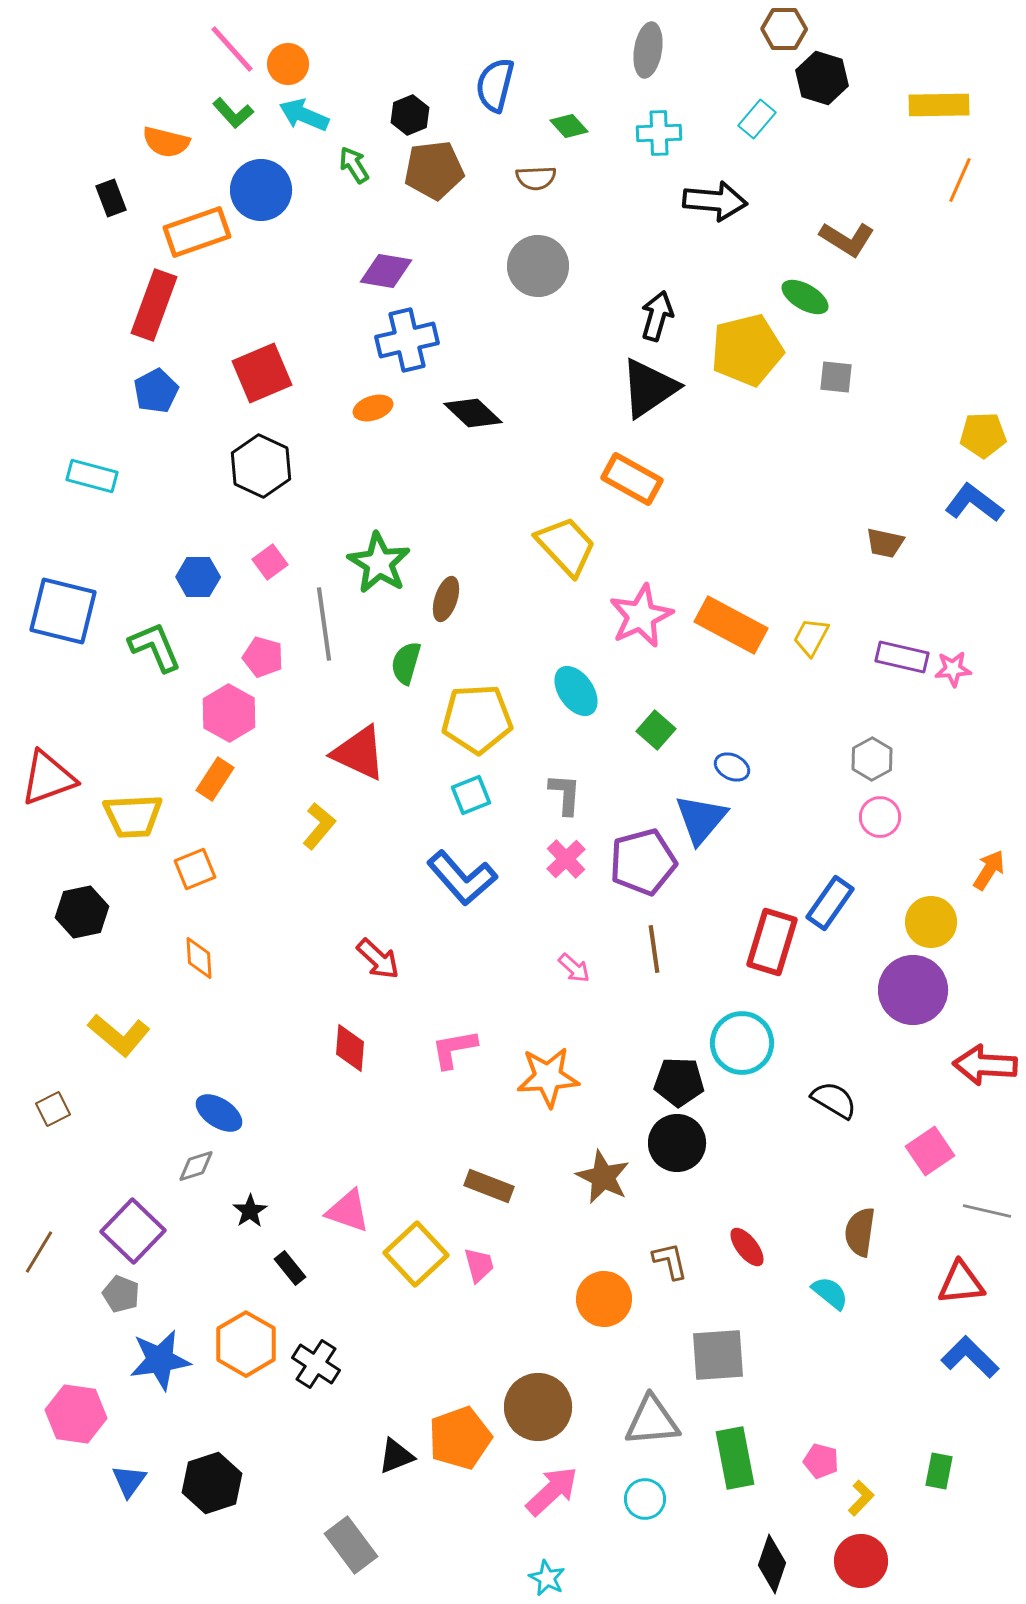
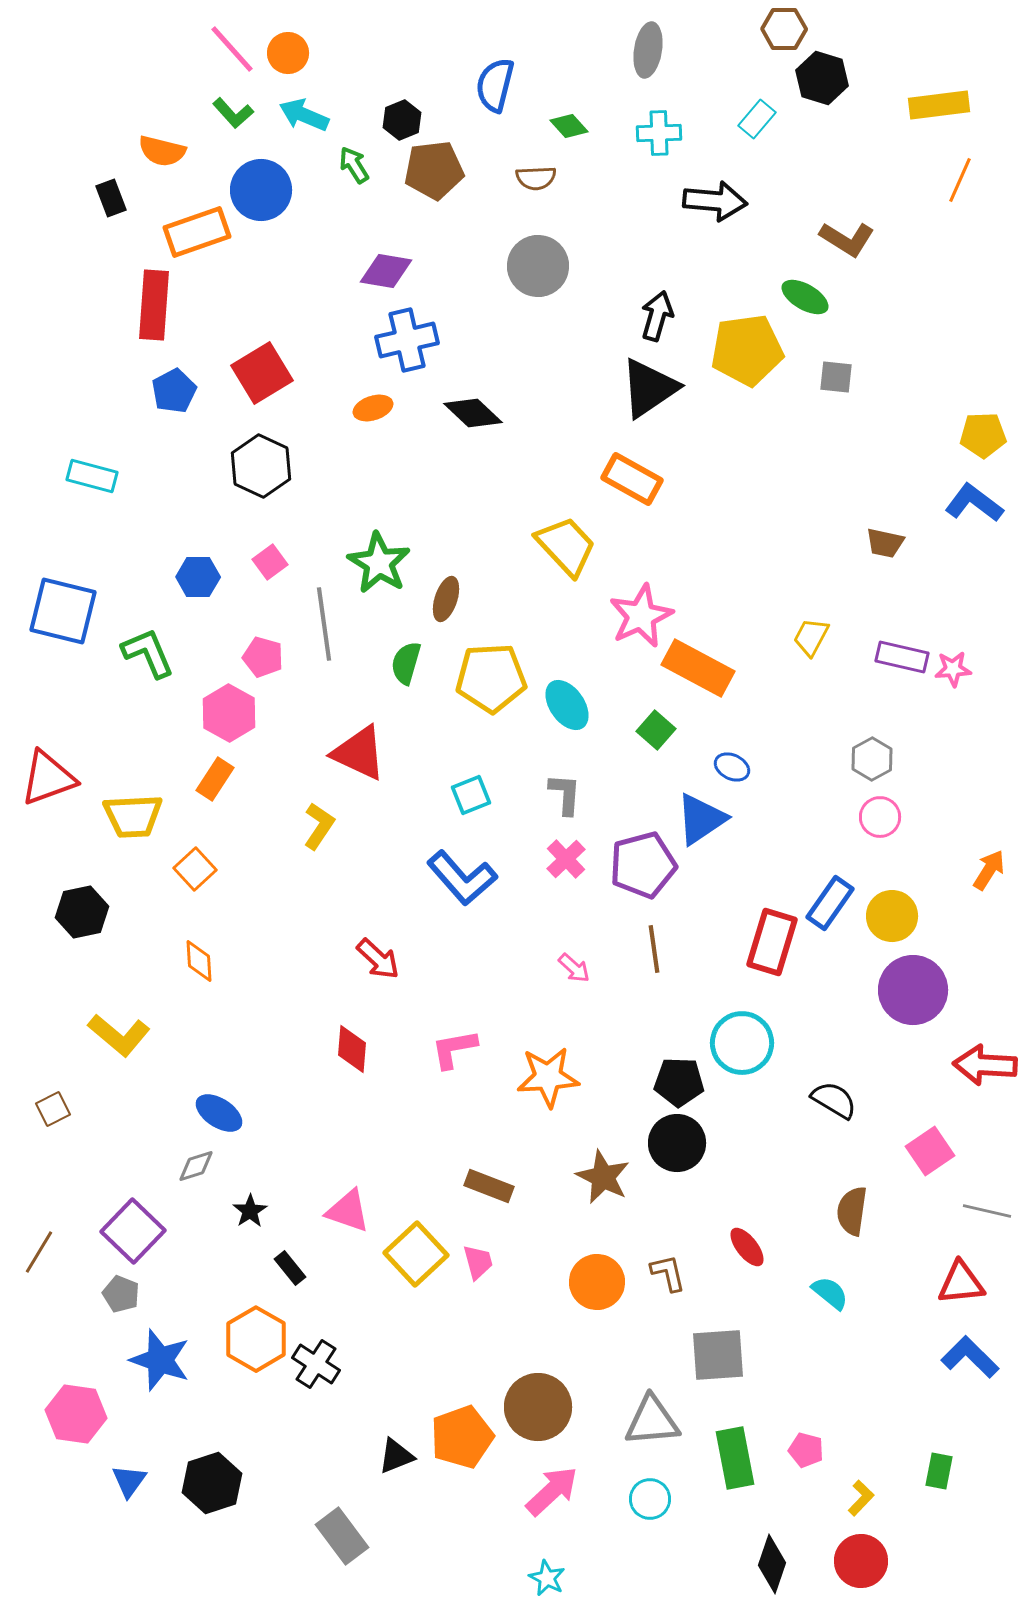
orange circle at (288, 64): moved 11 px up
yellow rectangle at (939, 105): rotated 6 degrees counterclockwise
black hexagon at (410, 115): moved 8 px left, 5 px down
orange semicircle at (166, 142): moved 4 px left, 9 px down
red rectangle at (154, 305): rotated 16 degrees counterclockwise
yellow pentagon at (747, 350): rotated 6 degrees clockwise
red square at (262, 373): rotated 8 degrees counterclockwise
blue pentagon at (156, 391): moved 18 px right
orange rectangle at (731, 625): moved 33 px left, 43 px down
green L-shape at (155, 647): moved 7 px left, 6 px down
cyan ellipse at (576, 691): moved 9 px left, 14 px down
yellow pentagon at (477, 719): moved 14 px right, 41 px up
blue triangle at (701, 819): rotated 16 degrees clockwise
yellow L-shape at (319, 826): rotated 6 degrees counterclockwise
purple pentagon at (643, 862): moved 3 px down
orange square at (195, 869): rotated 21 degrees counterclockwise
yellow circle at (931, 922): moved 39 px left, 6 px up
orange diamond at (199, 958): moved 3 px down
red diamond at (350, 1048): moved 2 px right, 1 px down
brown semicircle at (860, 1232): moved 8 px left, 21 px up
brown L-shape at (670, 1261): moved 2 px left, 12 px down
pink trapezoid at (479, 1265): moved 1 px left, 3 px up
orange circle at (604, 1299): moved 7 px left, 17 px up
orange hexagon at (246, 1344): moved 10 px right, 5 px up
blue star at (160, 1360): rotated 28 degrees clockwise
orange pentagon at (460, 1438): moved 2 px right, 1 px up
pink pentagon at (821, 1461): moved 15 px left, 11 px up
cyan circle at (645, 1499): moved 5 px right
gray rectangle at (351, 1545): moved 9 px left, 9 px up
